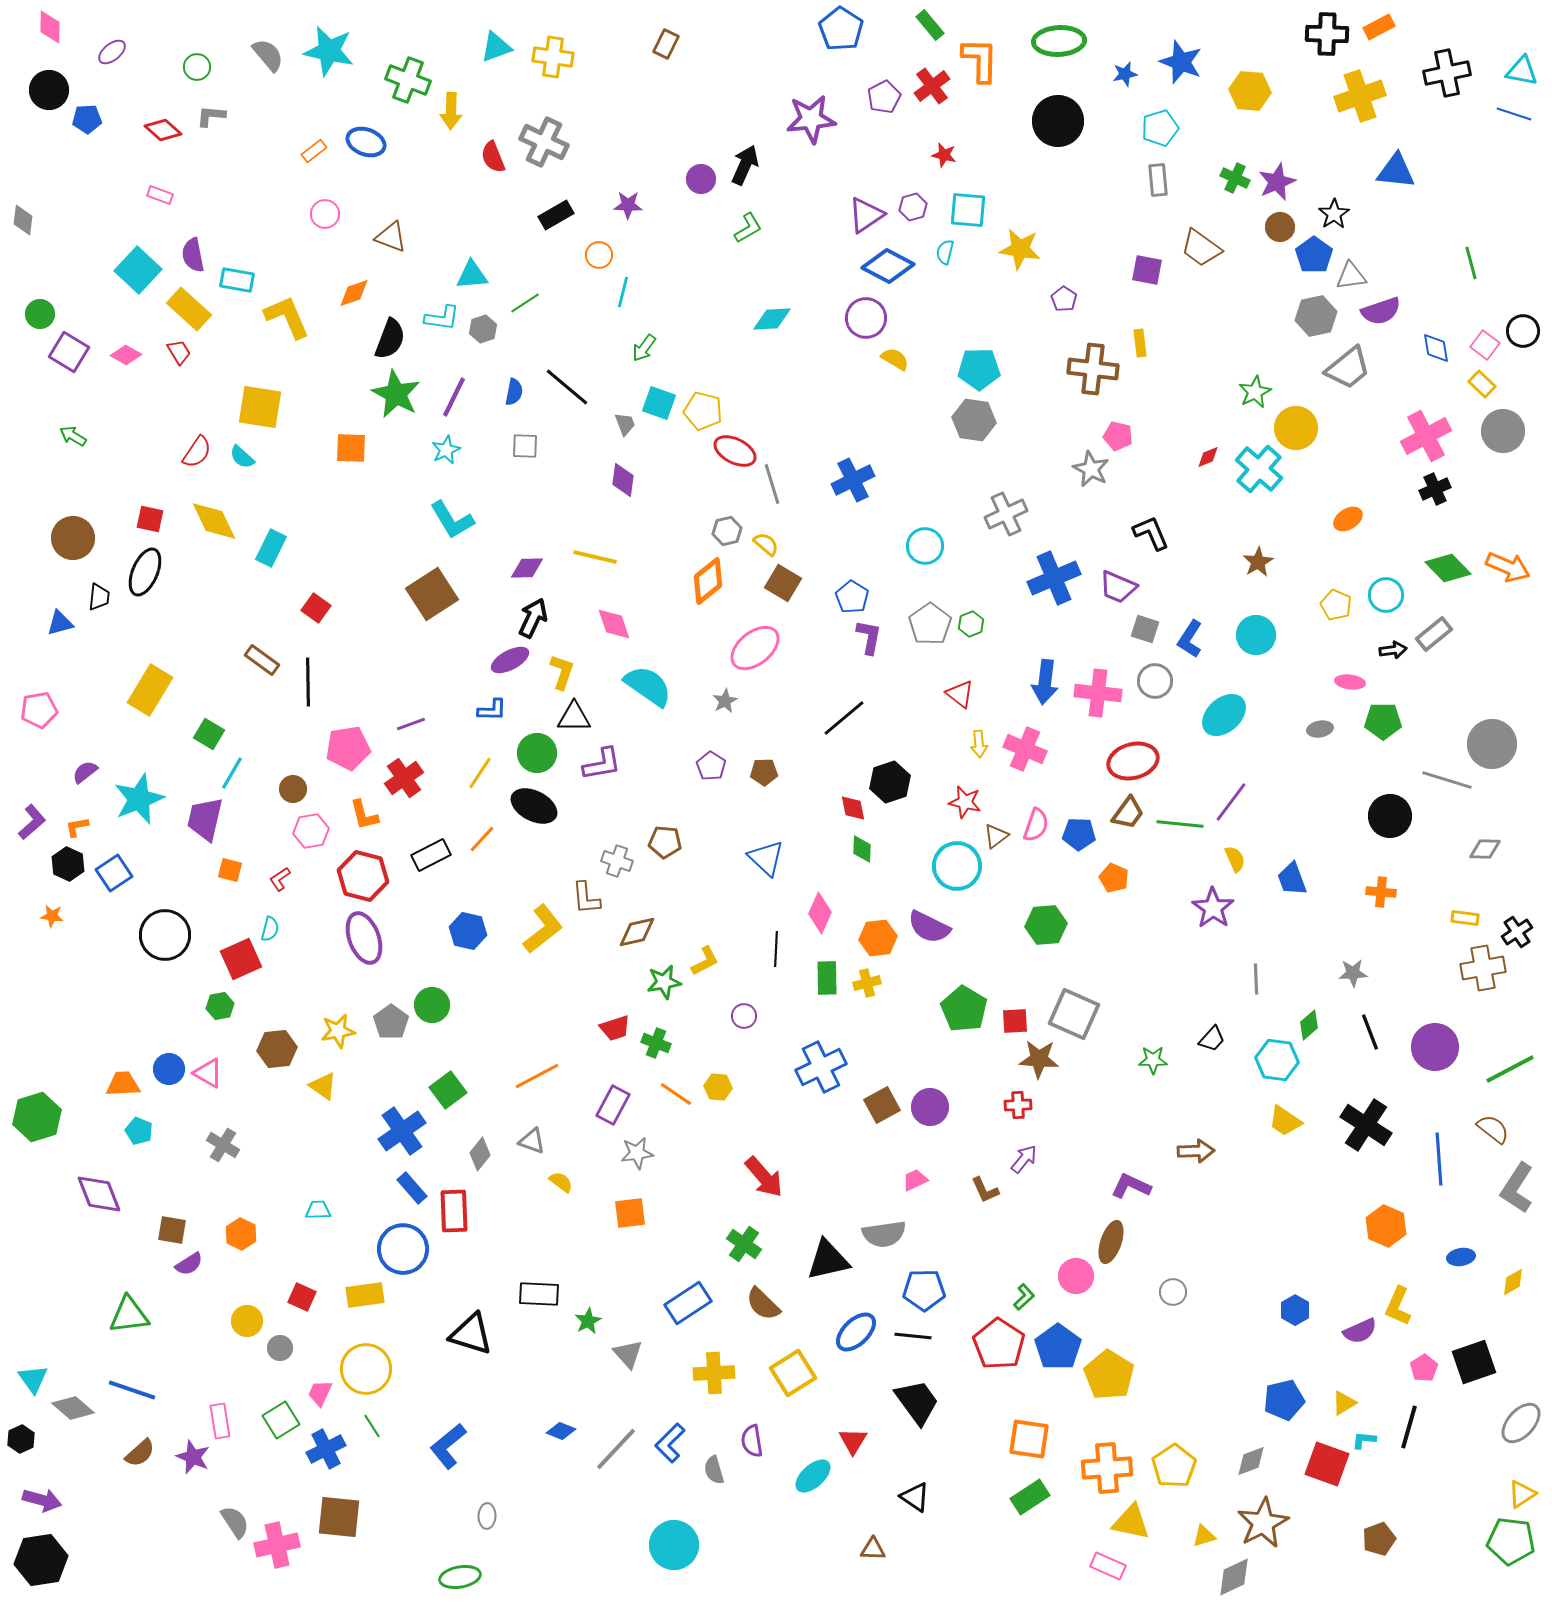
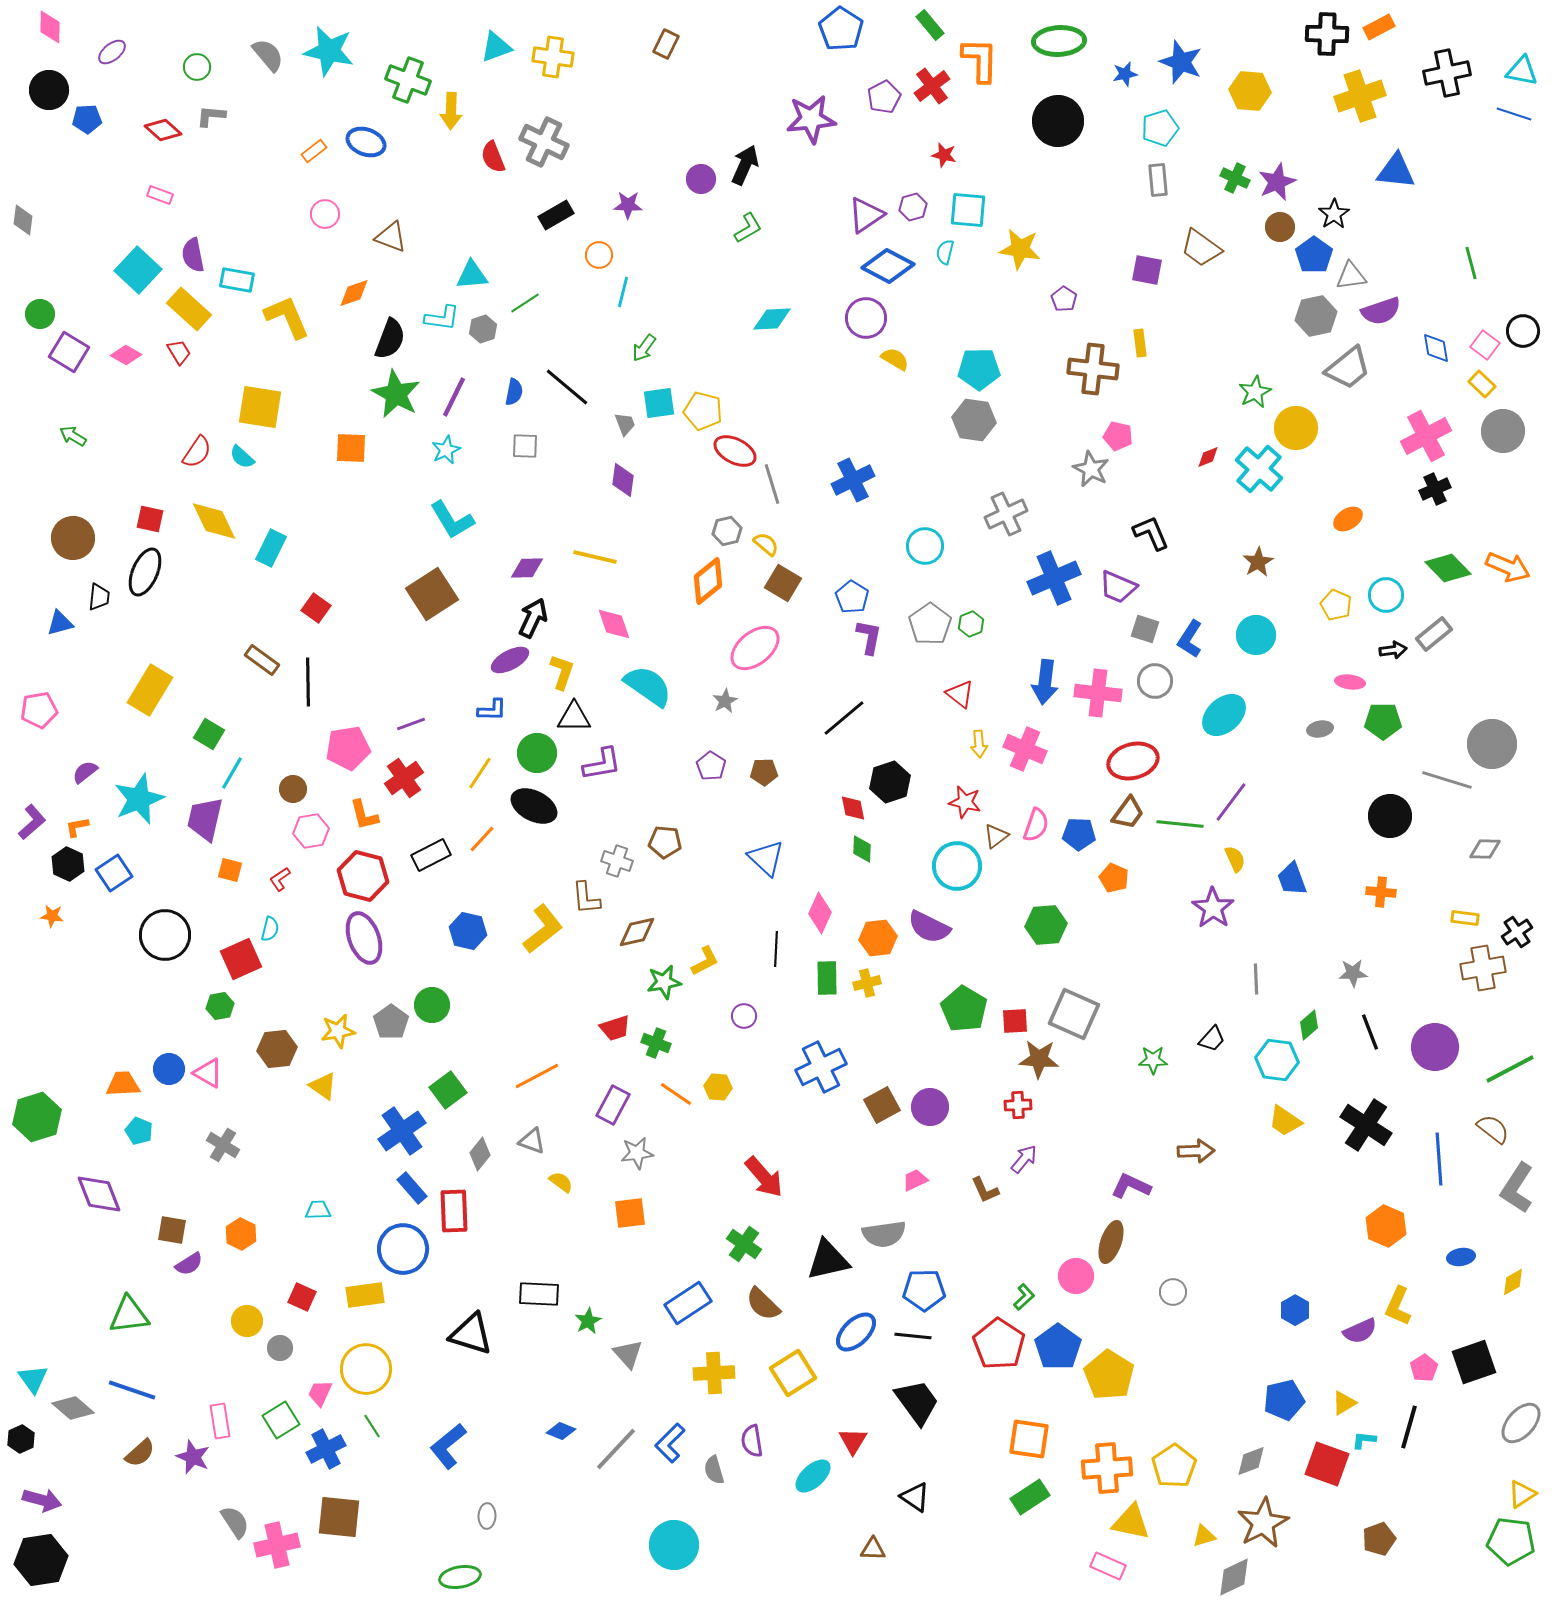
cyan square at (659, 403): rotated 28 degrees counterclockwise
